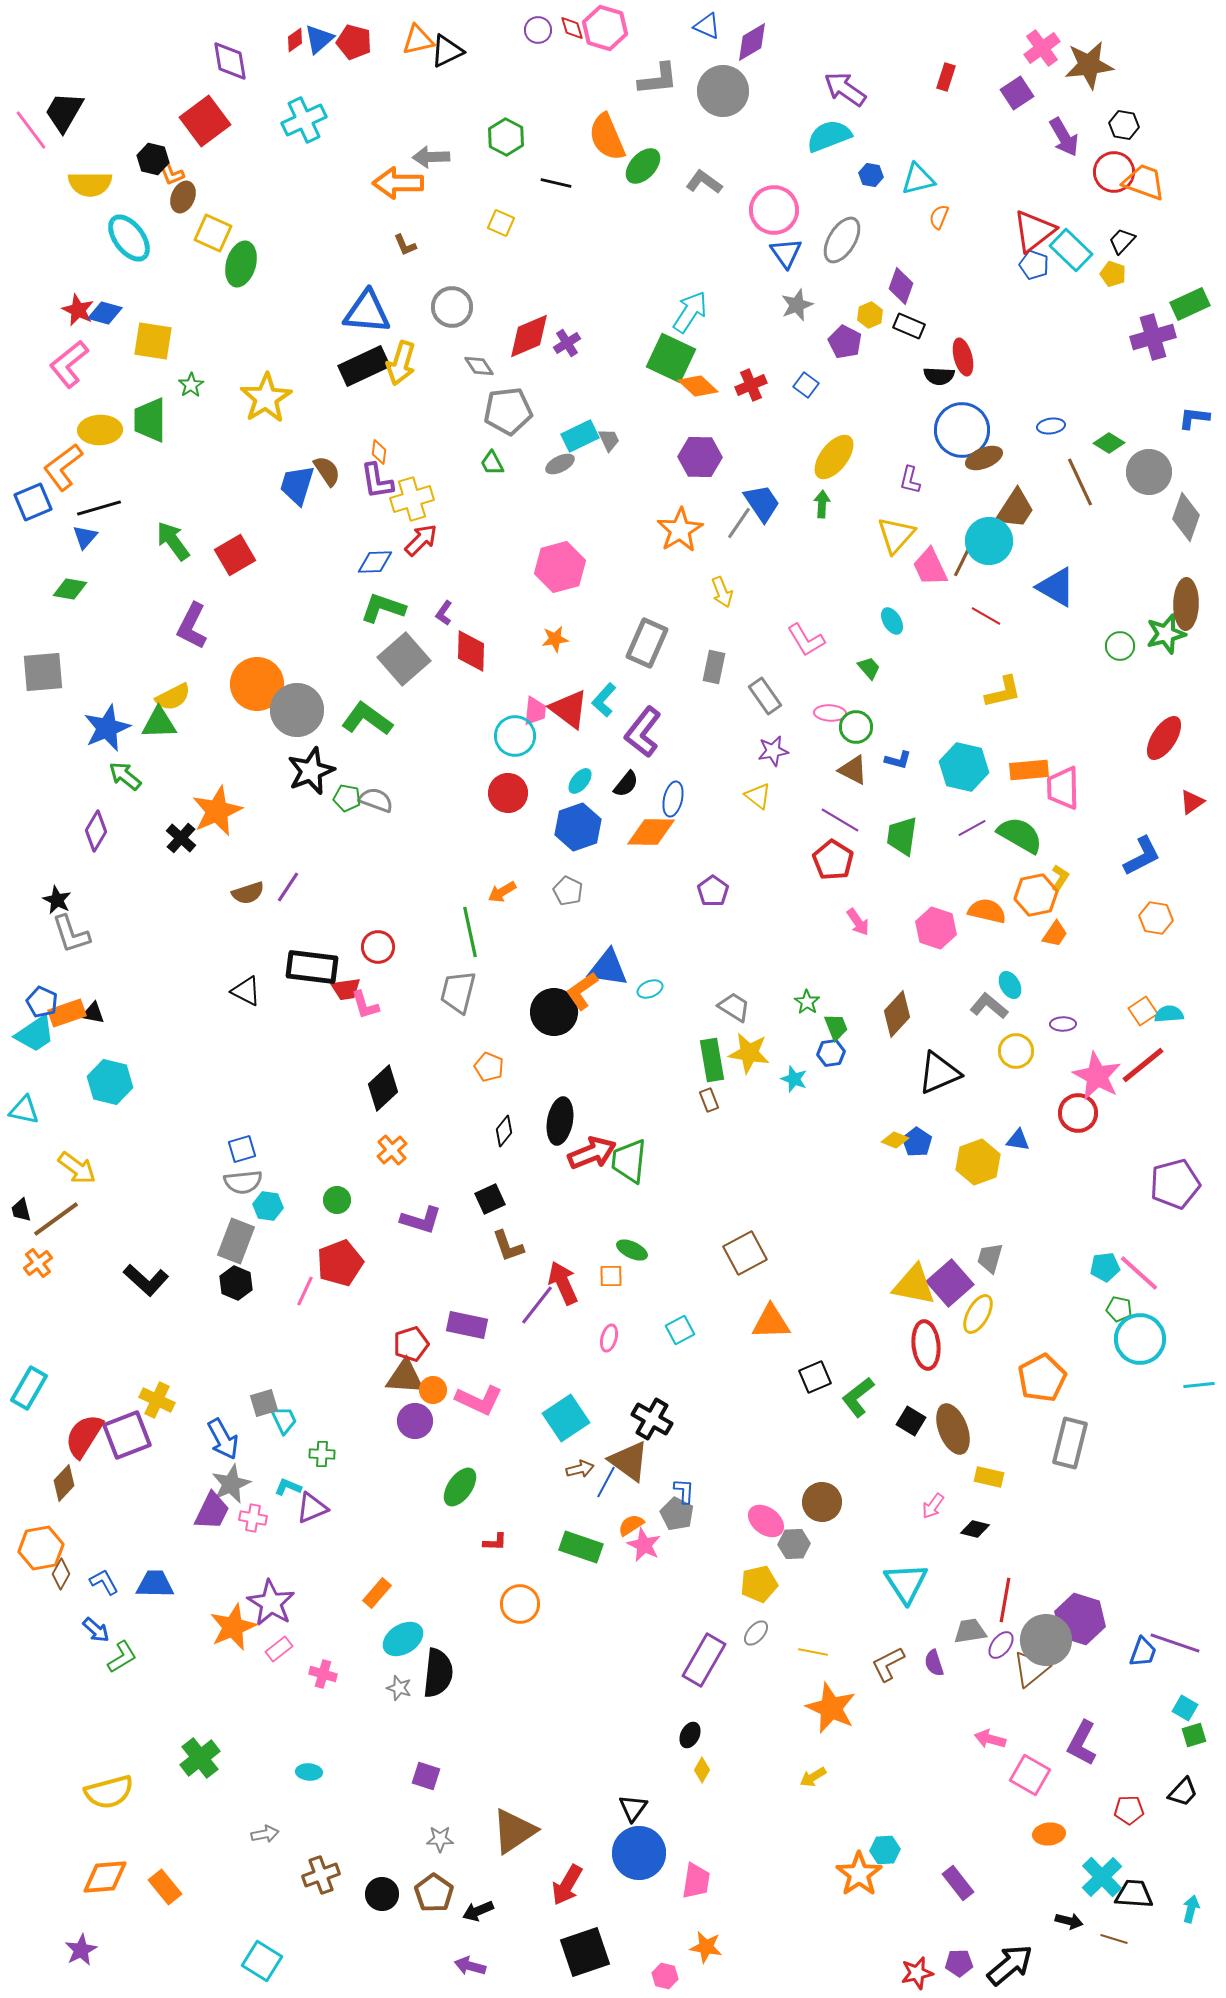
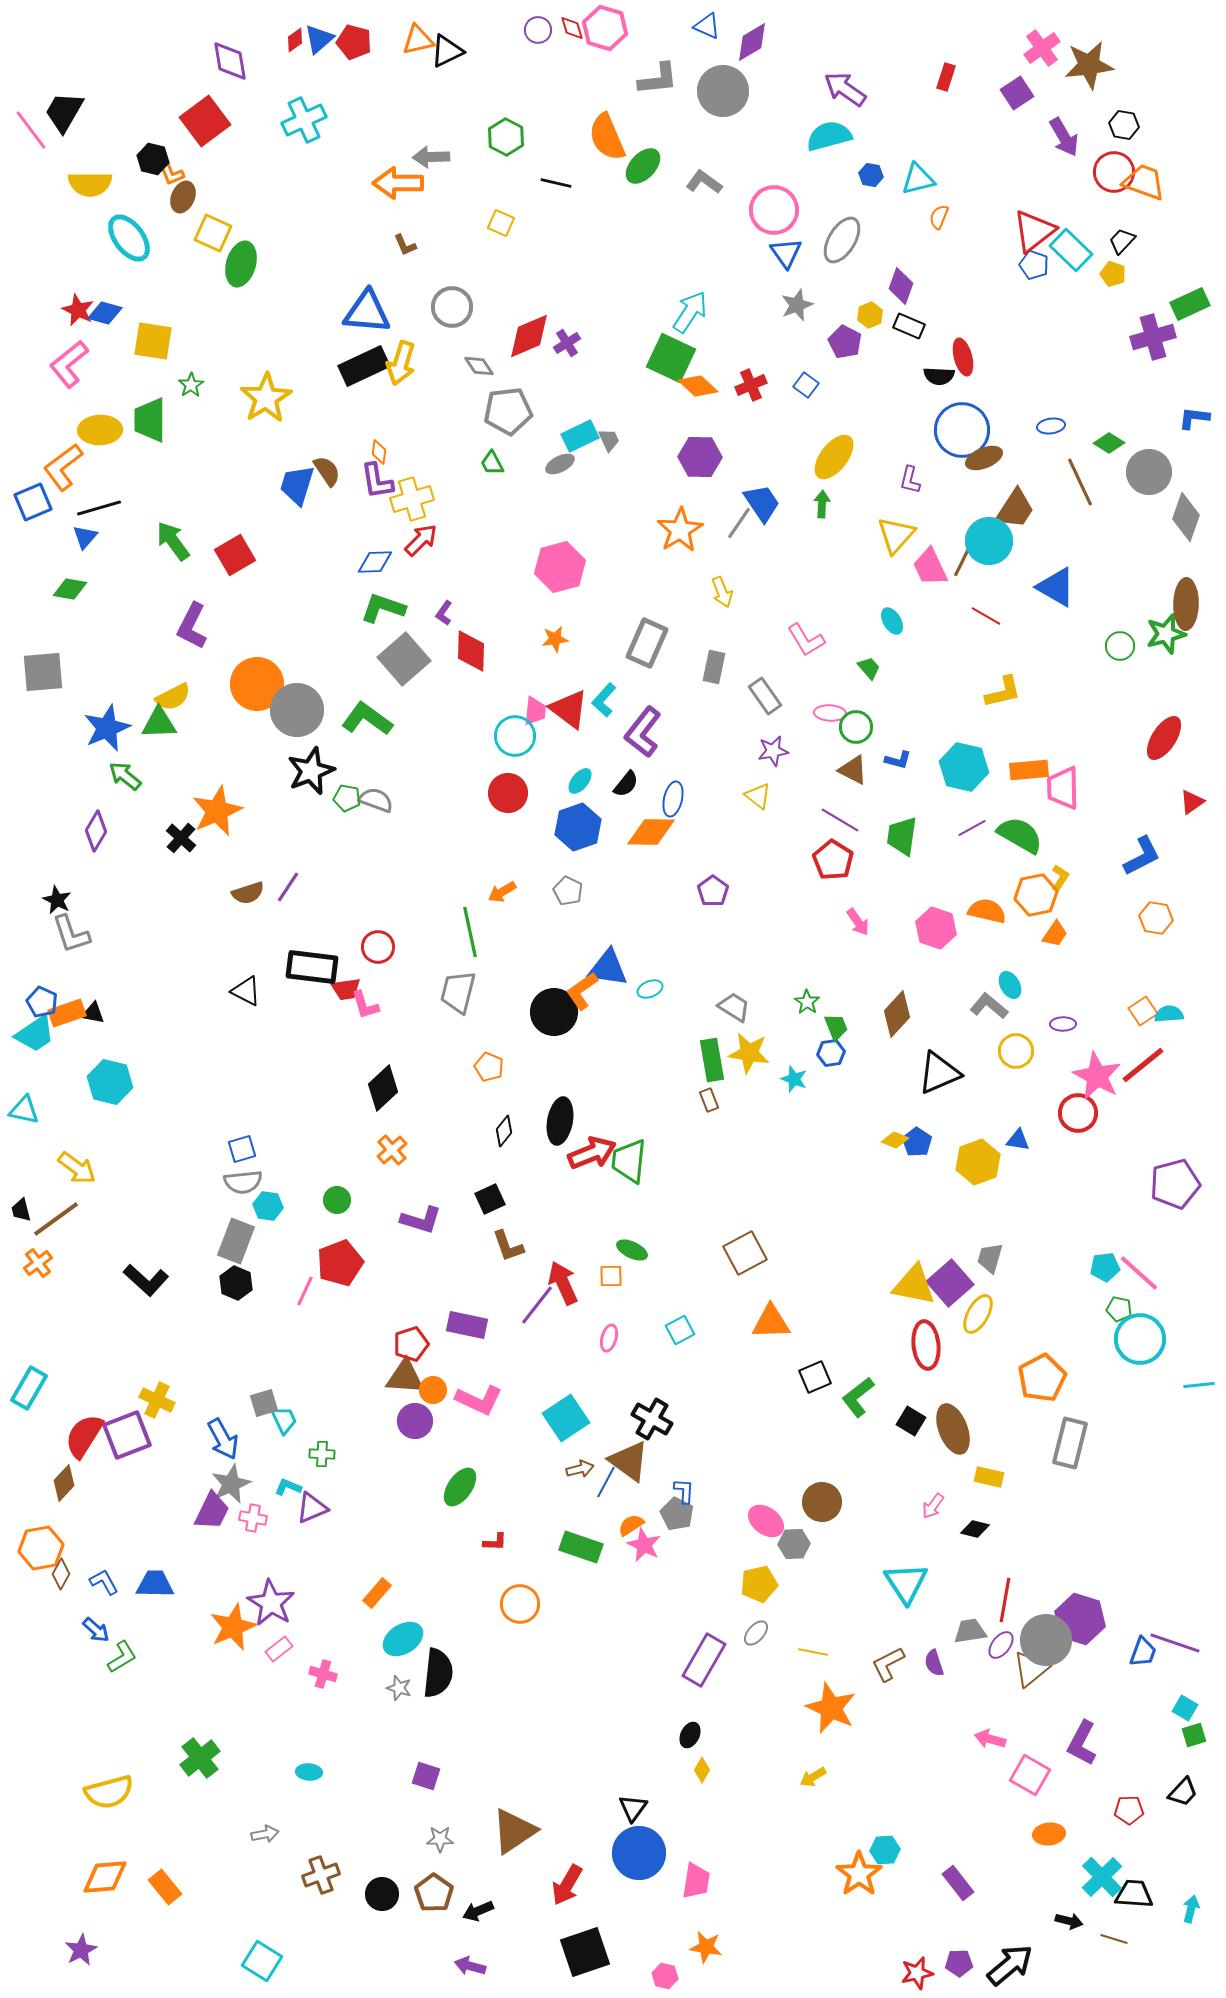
cyan semicircle at (829, 136): rotated 6 degrees clockwise
